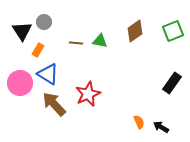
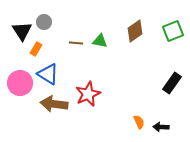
orange rectangle: moved 2 px left, 1 px up
brown arrow: rotated 40 degrees counterclockwise
black arrow: rotated 28 degrees counterclockwise
